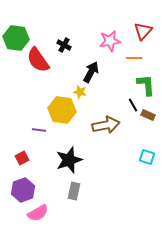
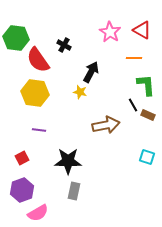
red triangle: moved 1 px left, 1 px up; rotated 42 degrees counterclockwise
pink star: moved 9 px up; rotated 30 degrees counterclockwise
yellow hexagon: moved 27 px left, 17 px up
black star: moved 1 px left, 1 px down; rotated 20 degrees clockwise
purple hexagon: moved 1 px left
